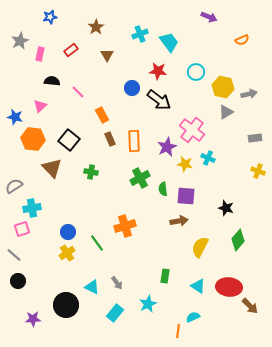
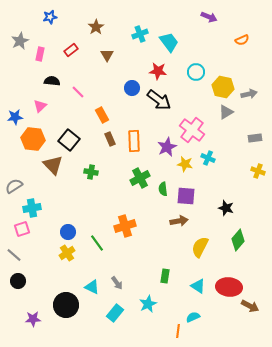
blue star at (15, 117): rotated 21 degrees counterclockwise
brown triangle at (52, 168): moved 1 px right, 3 px up
brown arrow at (250, 306): rotated 18 degrees counterclockwise
